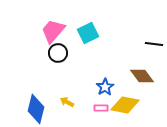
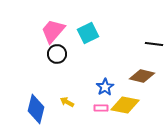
black circle: moved 1 px left, 1 px down
brown diamond: rotated 40 degrees counterclockwise
